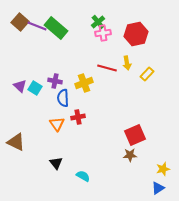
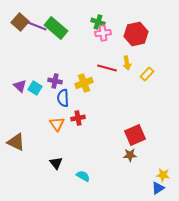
green cross: rotated 32 degrees counterclockwise
red cross: moved 1 px down
yellow star: moved 6 px down; rotated 24 degrees clockwise
